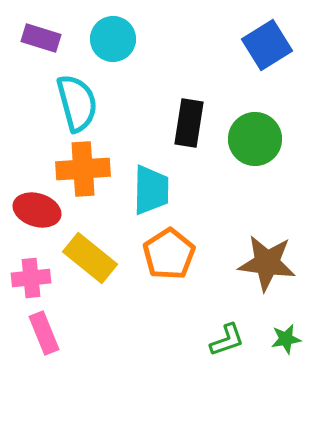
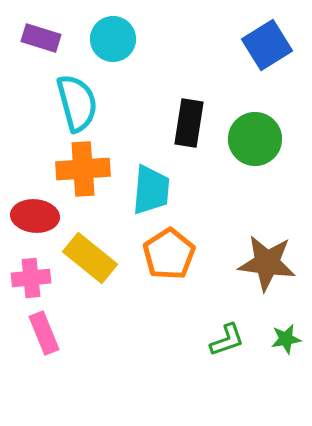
cyan trapezoid: rotated 4 degrees clockwise
red ellipse: moved 2 px left, 6 px down; rotated 12 degrees counterclockwise
